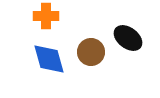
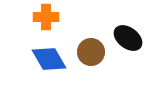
orange cross: moved 1 px down
blue diamond: rotated 15 degrees counterclockwise
